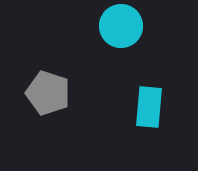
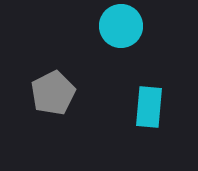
gray pentagon: moved 5 px right; rotated 27 degrees clockwise
